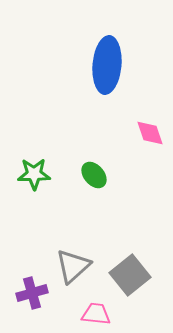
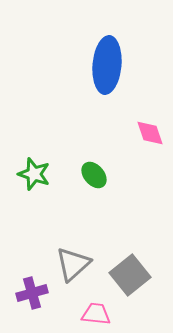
green star: rotated 20 degrees clockwise
gray triangle: moved 2 px up
